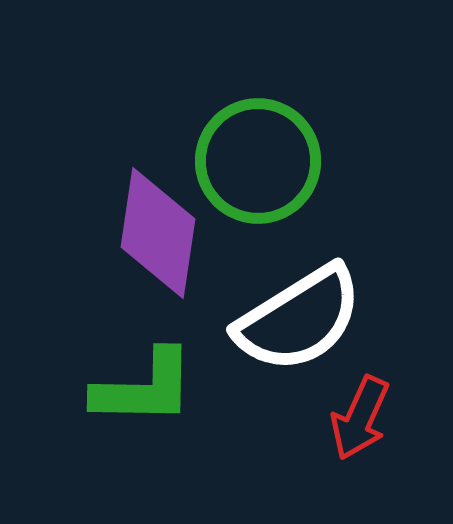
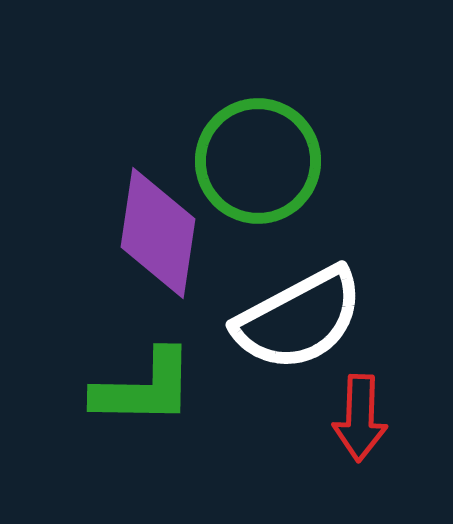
white semicircle: rotated 4 degrees clockwise
red arrow: rotated 22 degrees counterclockwise
